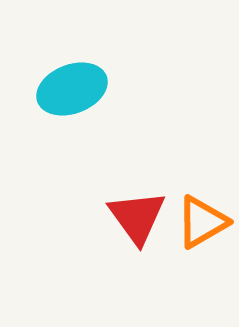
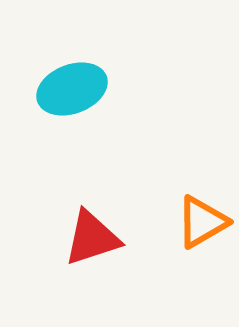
red triangle: moved 45 px left, 21 px down; rotated 48 degrees clockwise
